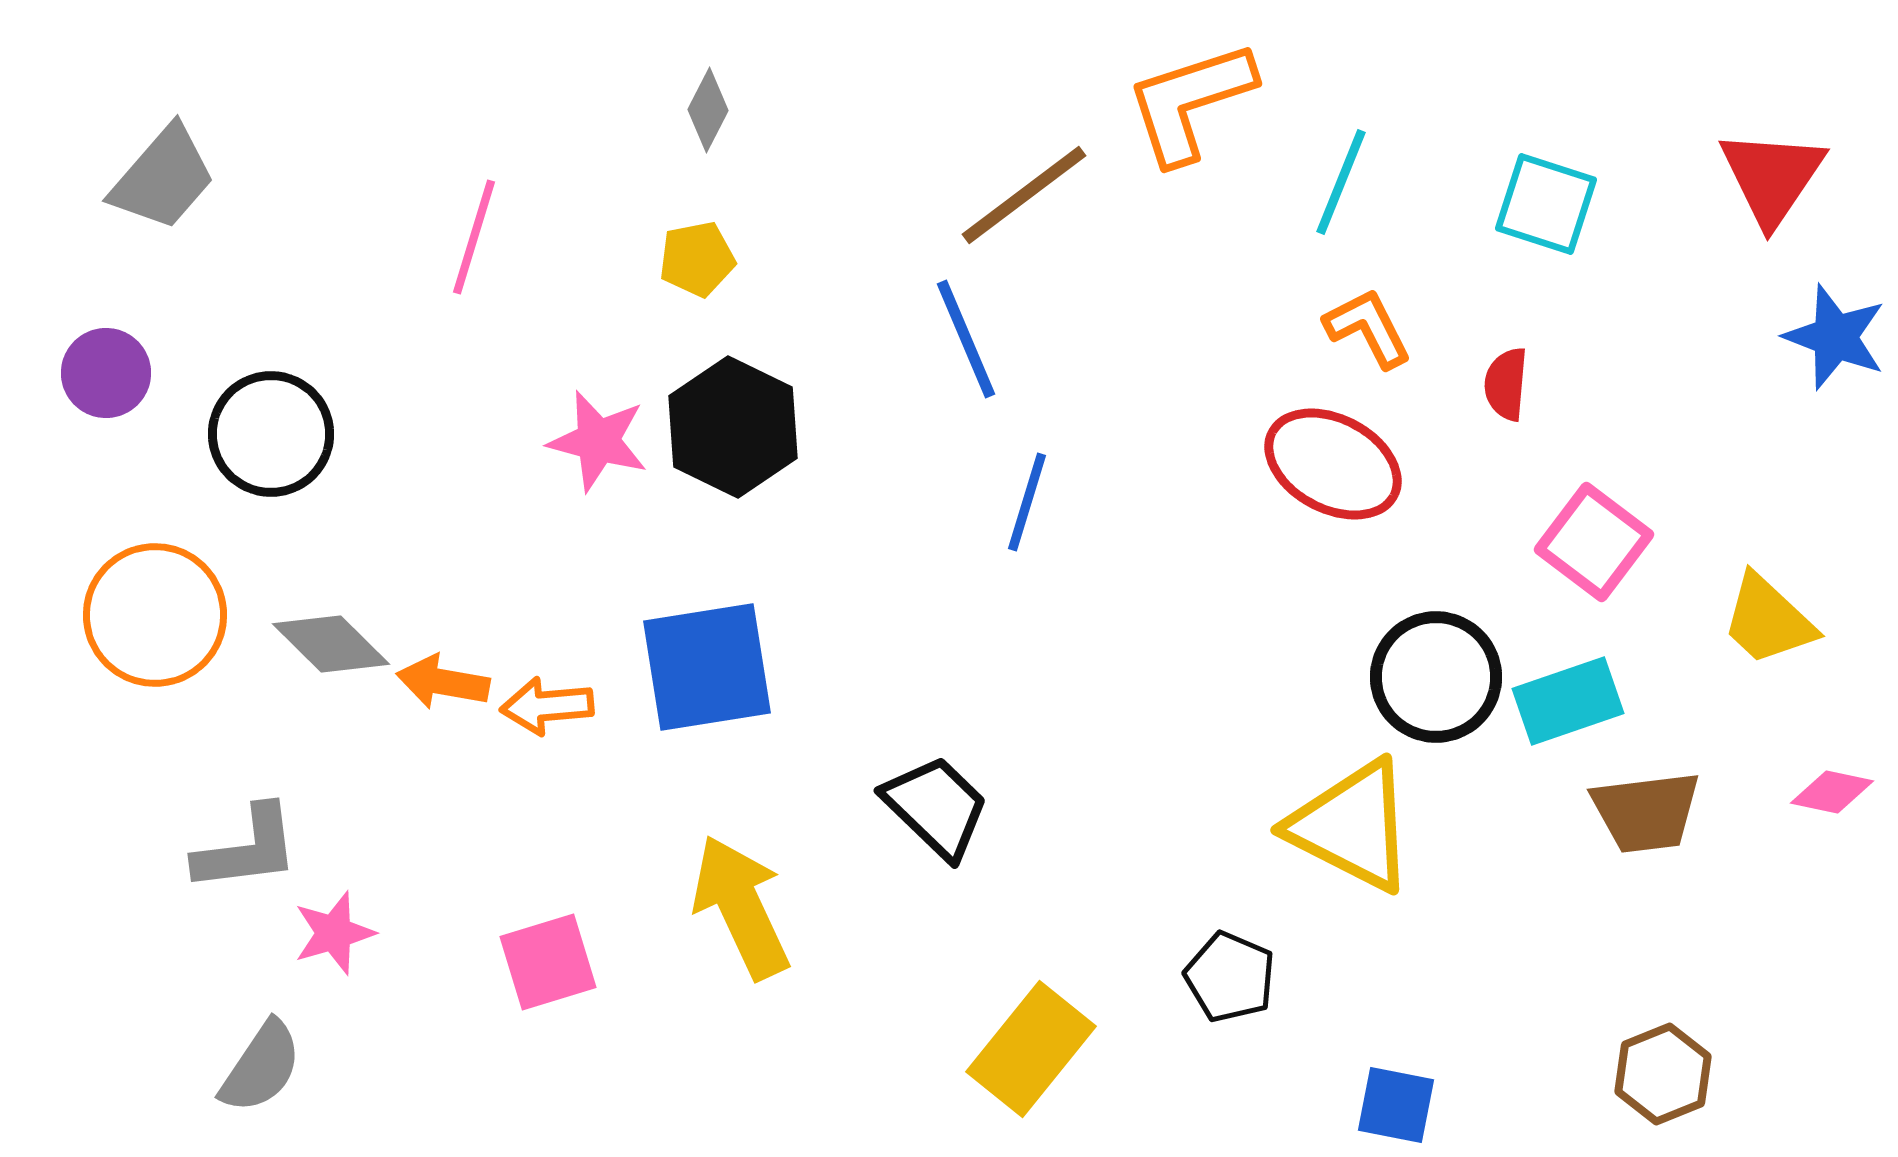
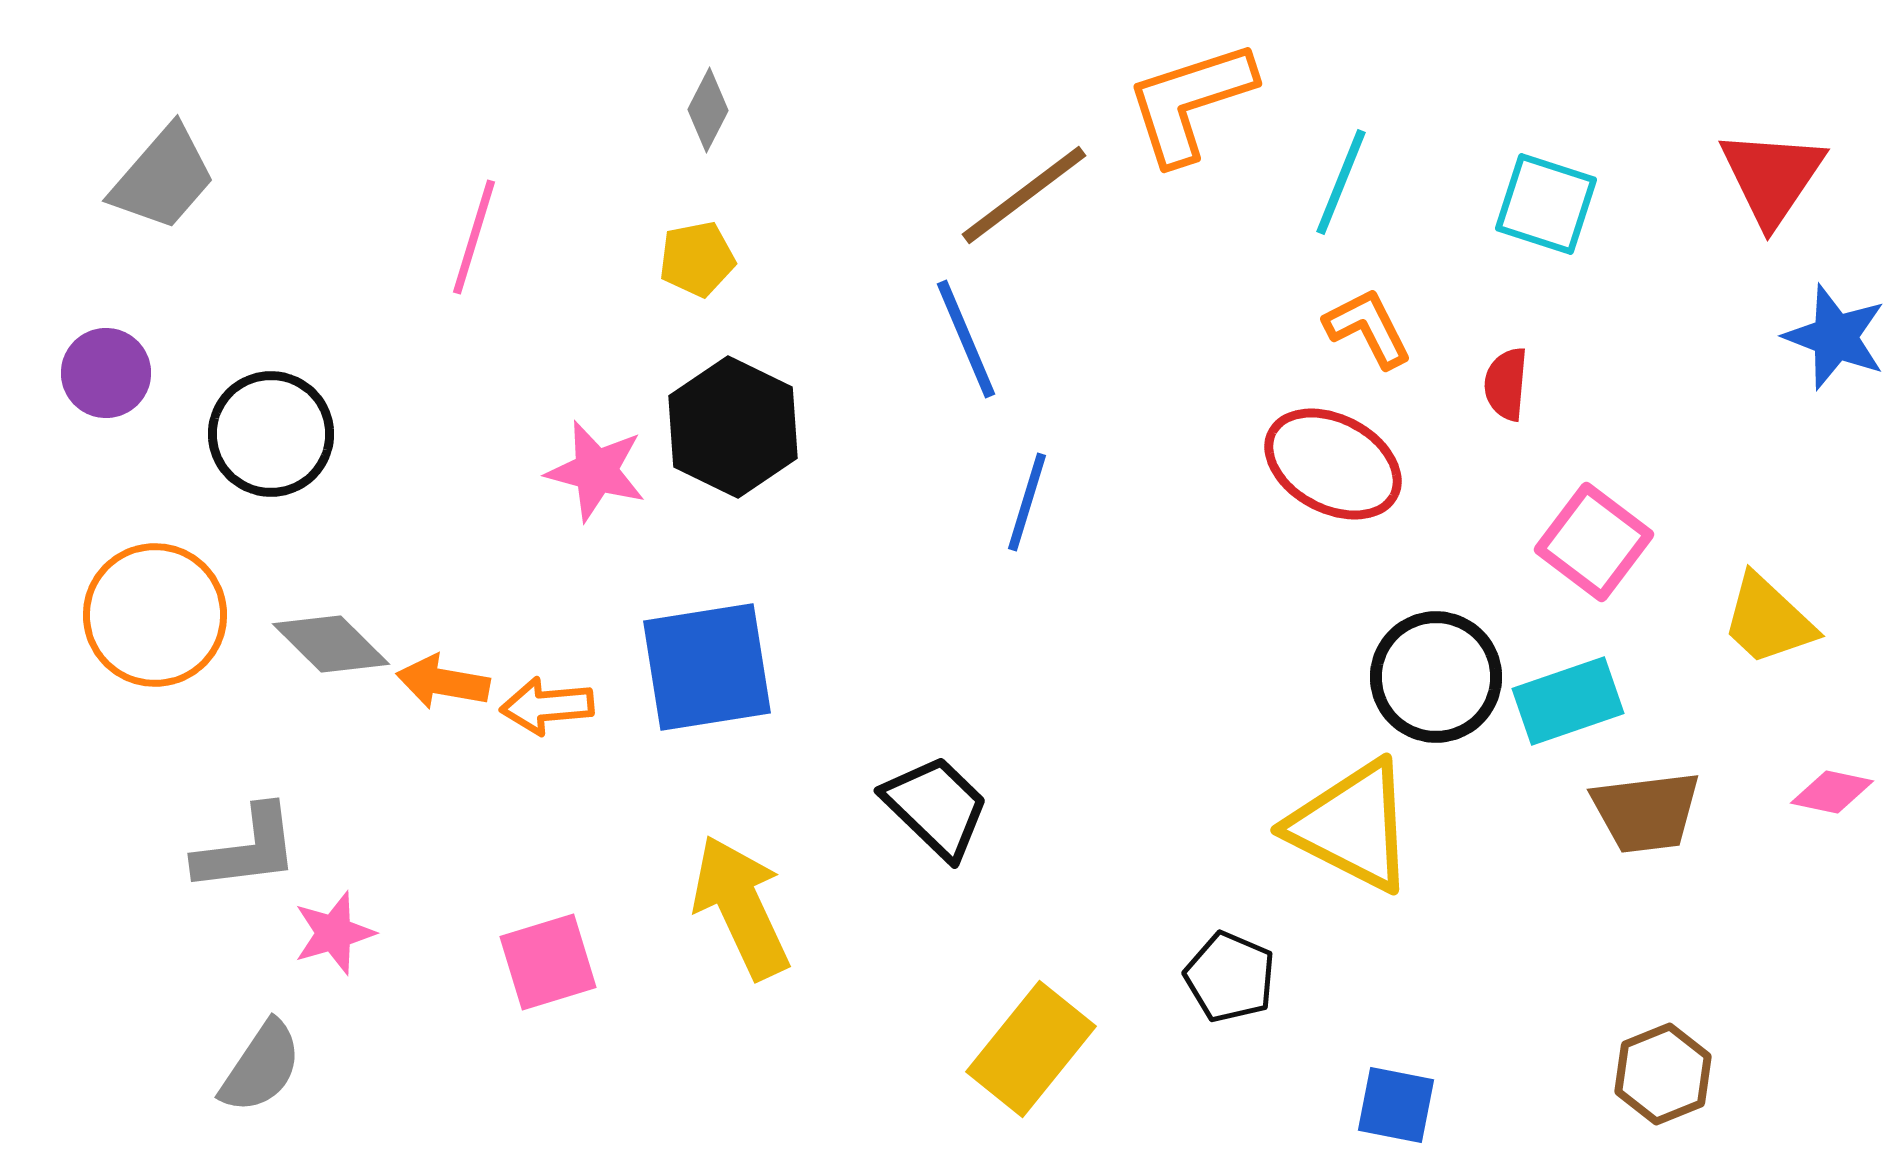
pink star at (598, 441): moved 2 px left, 30 px down
